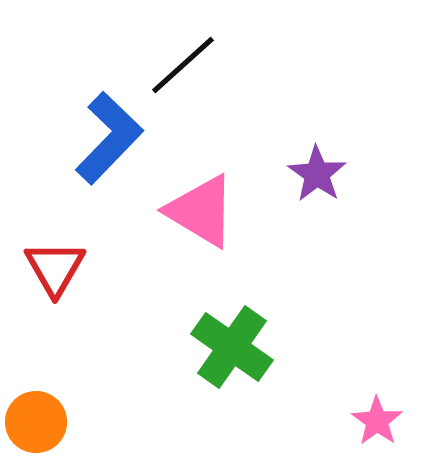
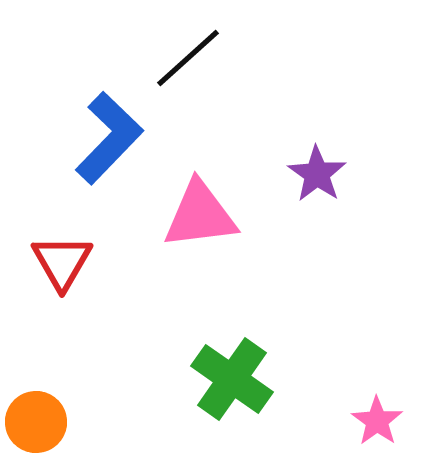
black line: moved 5 px right, 7 px up
pink triangle: moved 1 px left, 4 px down; rotated 38 degrees counterclockwise
red triangle: moved 7 px right, 6 px up
green cross: moved 32 px down
